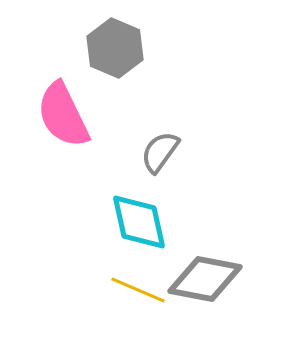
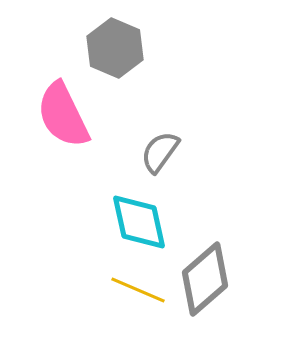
gray diamond: rotated 52 degrees counterclockwise
